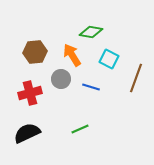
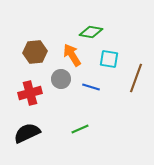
cyan square: rotated 18 degrees counterclockwise
